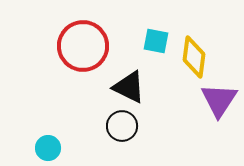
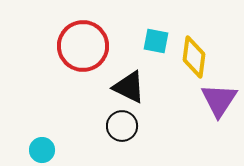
cyan circle: moved 6 px left, 2 px down
